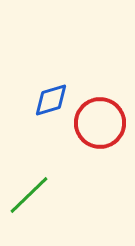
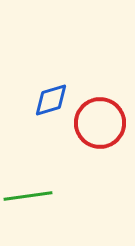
green line: moved 1 px left, 1 px down; rotated 36 degrees clockwise
